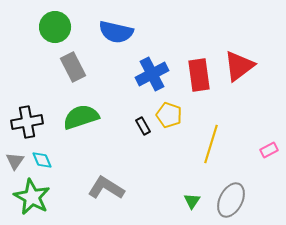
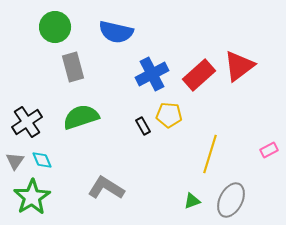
gray rectangle: rotated 12 degrees clockwise
red rectangle: rotated 56 degrees clockwise
yellow pentagon: rotated 15 degrees counterclockwise
black cross: rotated 24 degrees counterclockwise
yellow line: moved 1 px left, 10 px down
green star: rotated 12 degrees clockwise
green triangle: rotated 36 degrees clockwise
